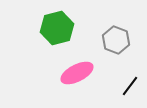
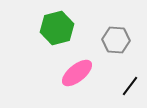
gray hexagon: rotated 16 degrees counterclockwise
pink ellipse: rotated 12 degrees counterclockwise
